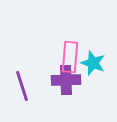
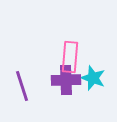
cyan star: moved 15 px down
